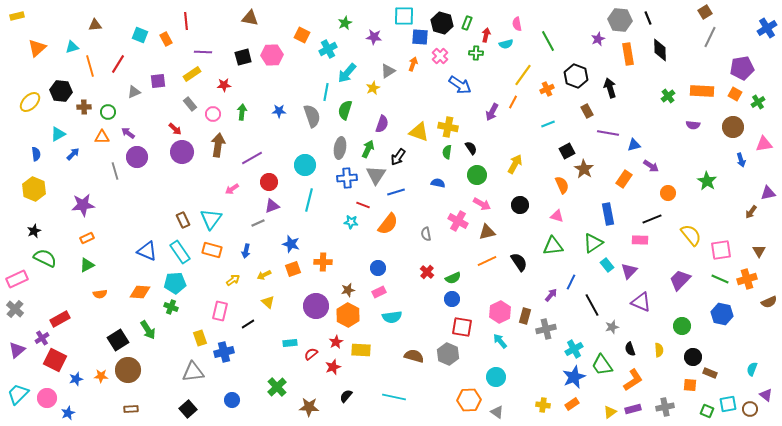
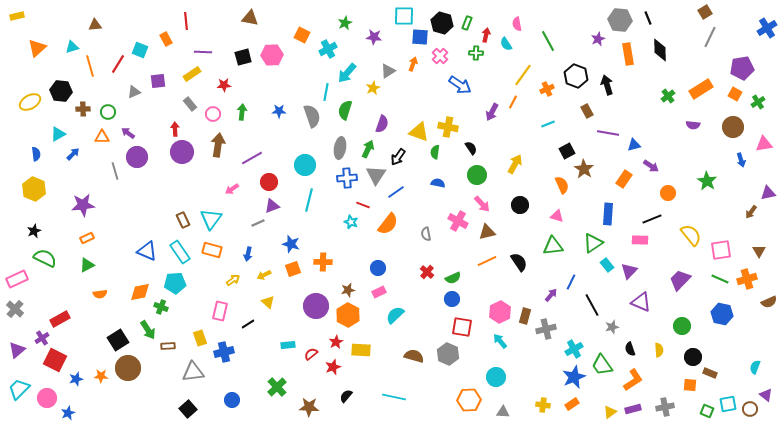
cyan square at (140, 35): moved 15 px down
cyan semicircle at (506, 44): rotated 72 degrees clockwise
black arrow at (610, 88): moved 3 px left, 3 px up
orange rectangle at (702, 91): moved 1 px left, 2 px up; rotated 35 degrees counterclockwise
yellow ellipse at (30, 102): rotated 15 degrees clockwise
brown cross at (84, 107): moved 1 px left, 2 px down
red arrow at (175, 129): rotated 136 degrees counterclockwise
green semicircle at (447, 152): moved 12 px left
blue line at (396, 192): rotated 18 degrees counterclockwise
pink arrow at (482, 204): rotated 18 degrees clockwise
blue rectangle at (608, 214): rotated 15 degrees clockwise
cyan star at (351, 222): rotated 16 degrees clockwise
blue arrow at (246, 251): moved 2 px right, 3 px down
orange diamond at (140, 292): rotated 15 degrees counterclockwise
green cross at (171, 307): moved 10 px left
cyan semicircle at (392, 317): moved 3 px right, 2 px up; rotated 144 degrees clockwise
cyan rectangle at (290, 343): moved 2 px left, 2 px down
cyan semicircle at (752, 369): moved 3 px right, 2 px up
brown circle at (128, 370): moved 2 px up
cyan trapezoid at (18, 394): moved 1 px right, 5 px up
brown rectangle at (131, 409): moved 37 px right, 63 px up
gray triangle at (497, 412): moved 6 px right; rotated 32 degrees counterclockwise
